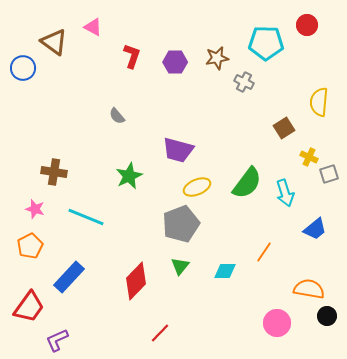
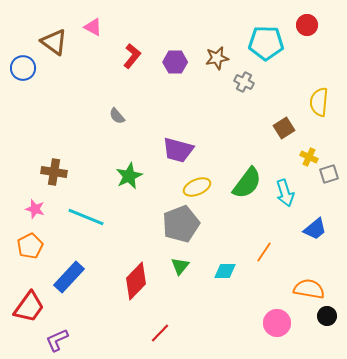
red L-shape: rotated 20 degrees clockwise
